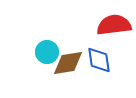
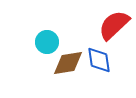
red semicircle: rotated 36 degrees counterclockwise
cyan circle: moved 10 px up
